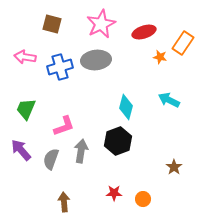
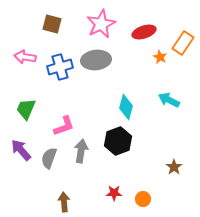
orange star: rotated 16 degrees clockwise
gray semicircle: moved 2 px left, 1 px up
